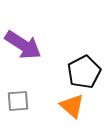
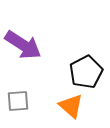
black pentagon: moved 2 px right
orange triangle: moved 1 px left
